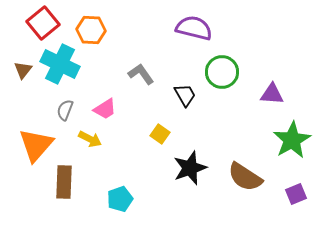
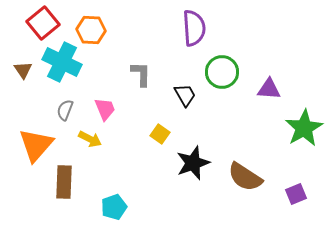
purple semicircle: rotated 72 degrees clockwise
cyan cross: moved 2 px right, 2 px up
brown triangle: rotated 12 degrees counterclockwise
gray L-shape: rotated 36 degrees clockwise
purple triangle: moved 3 px left, 5 px up
pink trapezoid: rotated 80 degrees counterclockwise
green star: moved 12 px right, 12 px up
black star: moved 3 px right, 5 px up
cyan pentagon: moved 6 px left, 8 px down
